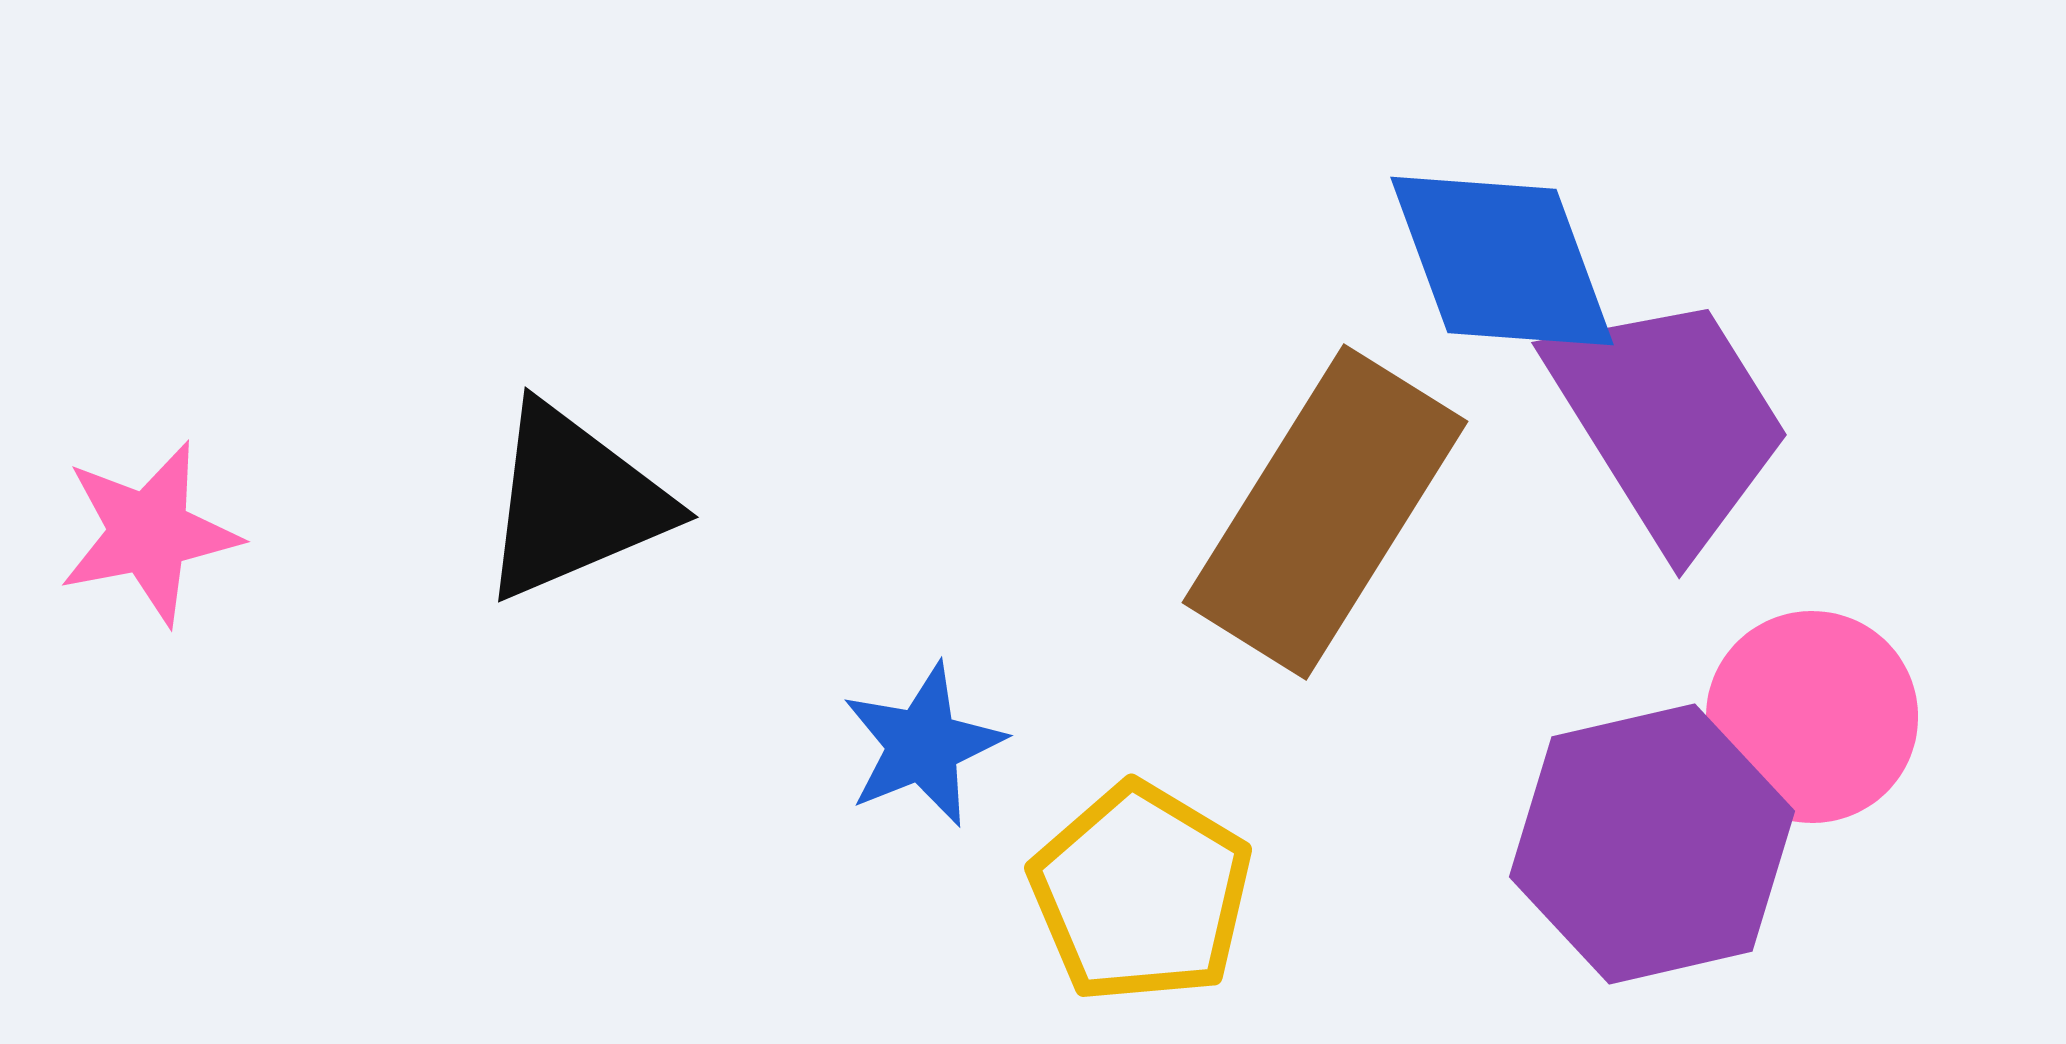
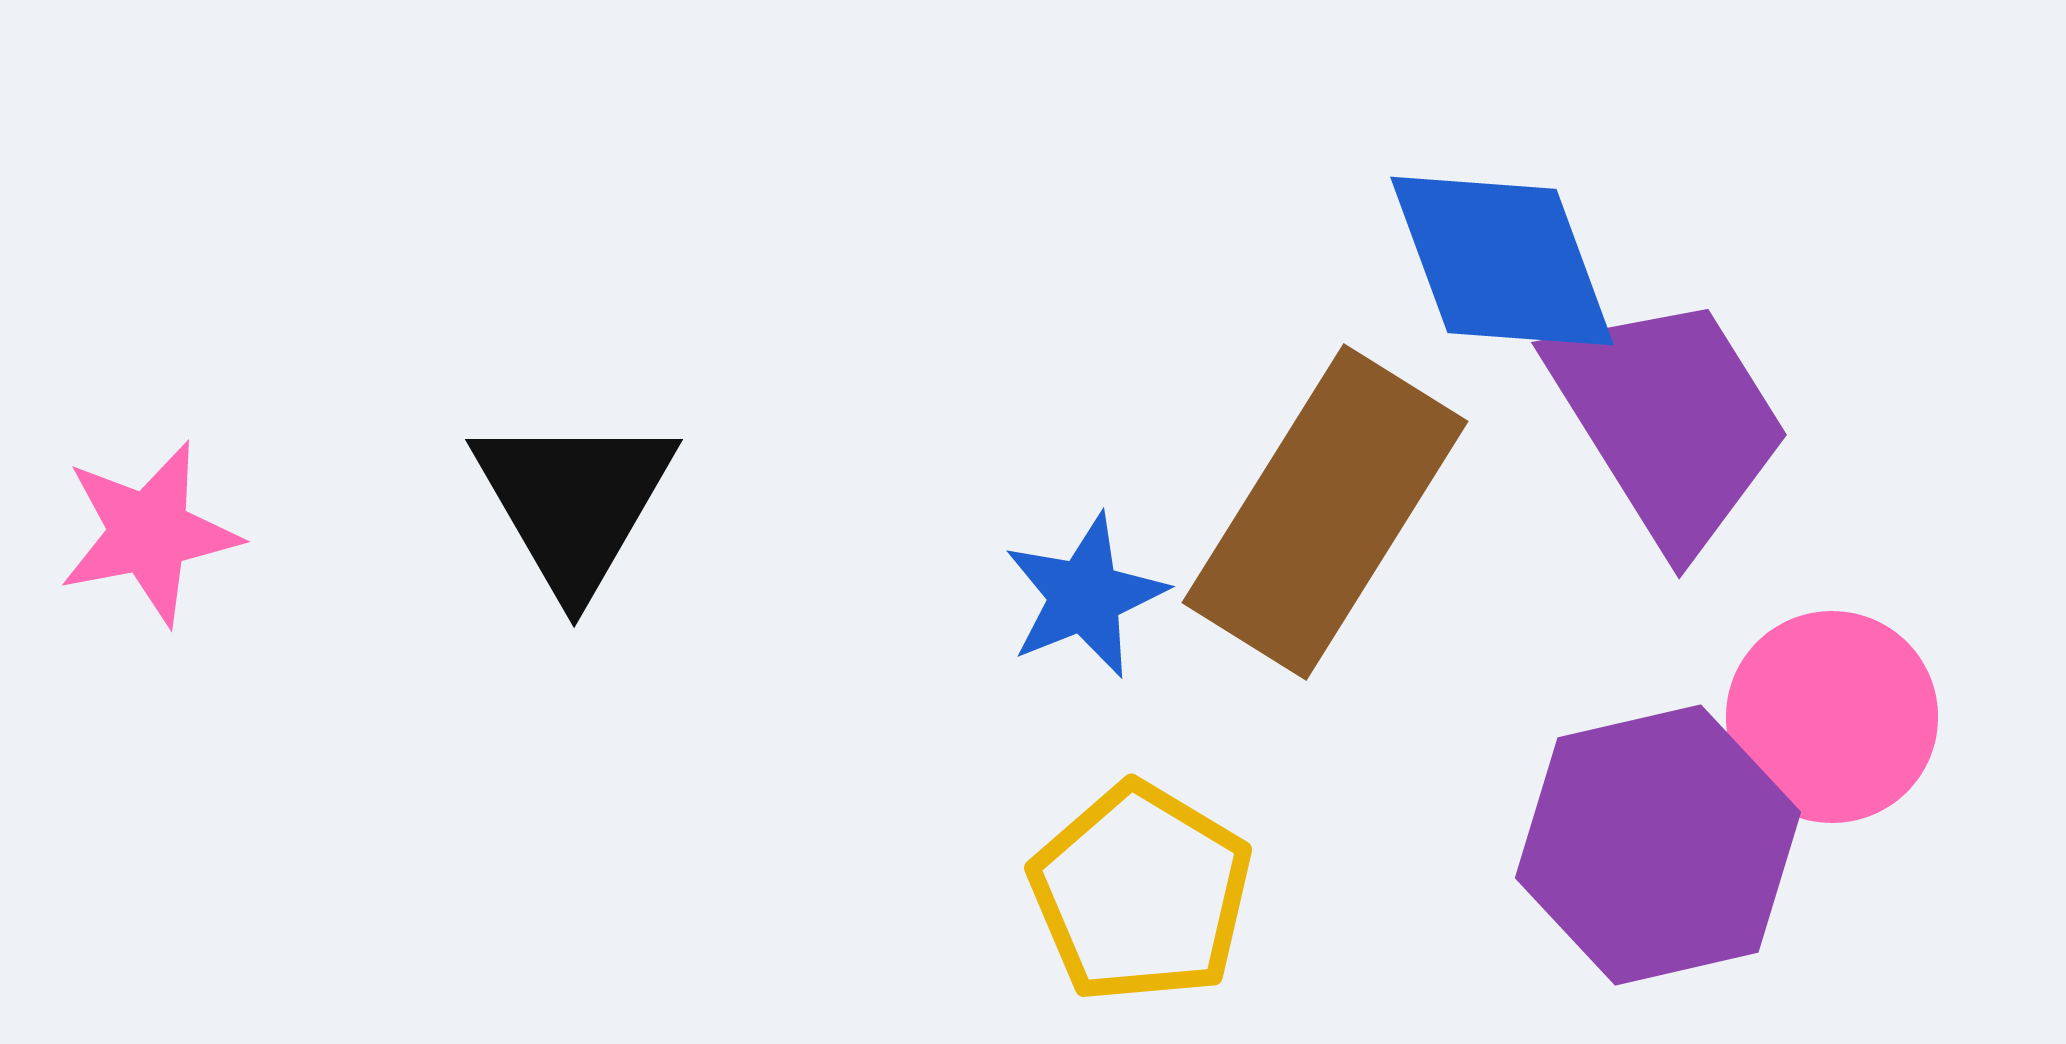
black triangle: rotated 37 degrees counterclockwise
pink circle: moved 20 px right
blue star: moved 162 px right, 149 px up
purple hexagon: moved 6 px right, 1 px down
